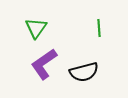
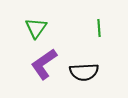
black semicircle: rotated 12 degrees clockwise
